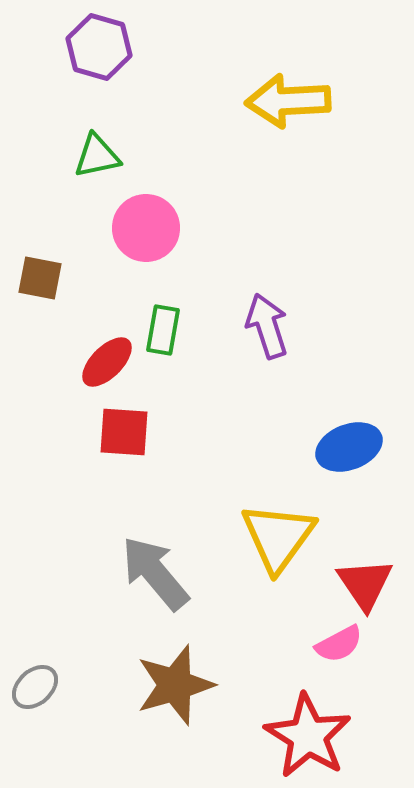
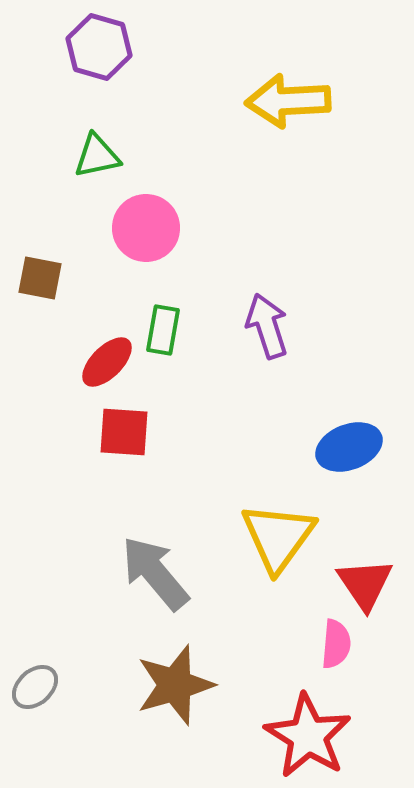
pink semicircle: moved 3 px left; rotated 57 degrees counterclockwise
